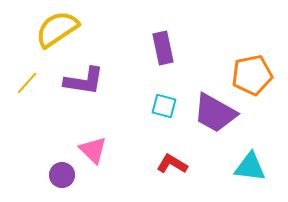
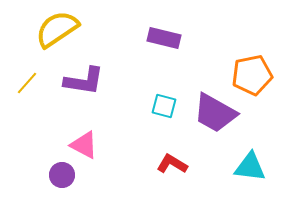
purple rectangle: moved 1 px right, 10 px up; rotated 64 degrees counterclockwise
pink triangle: moved 9 px left, 5 px up; rotated 16 degrees counterclockwise
